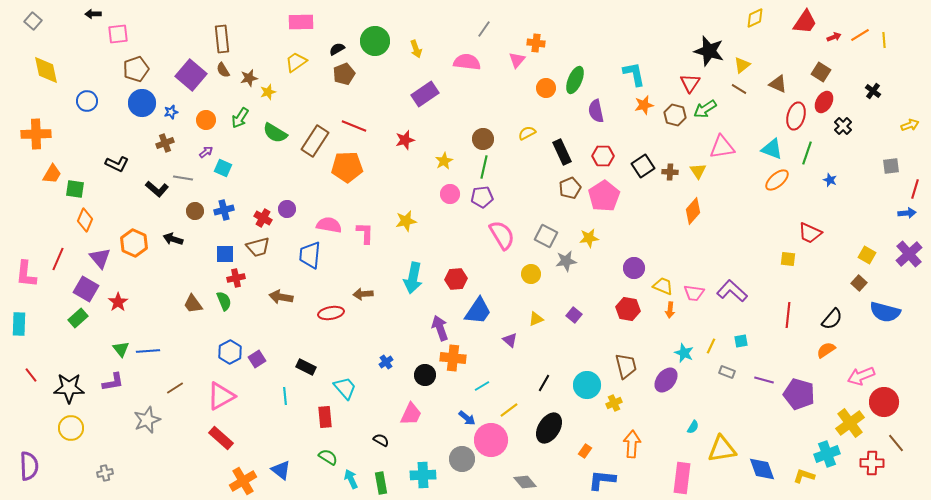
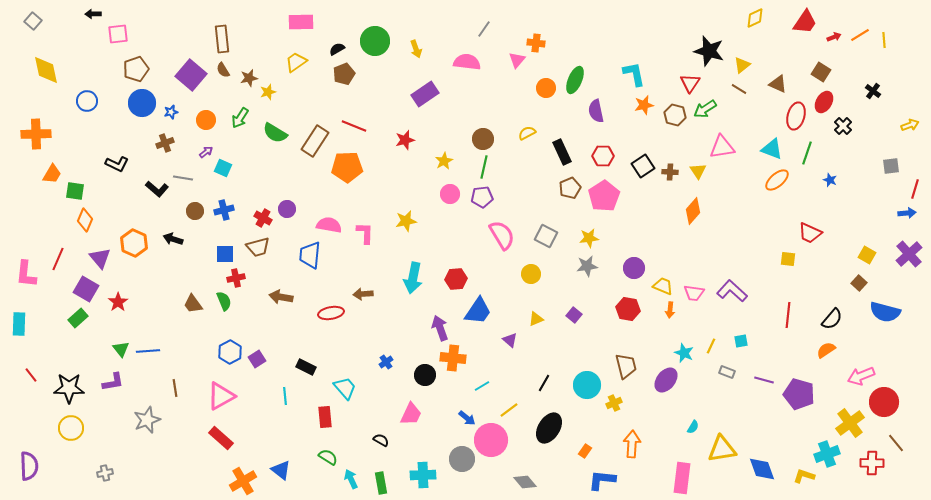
green square at (75, 189): moved 2 px down
gray star at (566, 261): moved 21 px right, 5 px down
brown line at (175, 388): rotated 66 degrees counterclockwise
